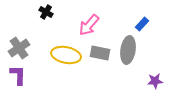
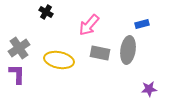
blue rectangle: rotated 32 degrees clockwise
yellow ellipse: moved 7 px left, 5 px down
purple L-shape: moved 1 px left, 1 px up
purple star: moved 6 px left, 8 px down
